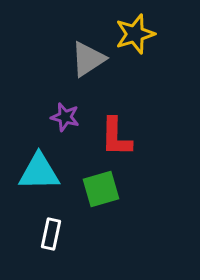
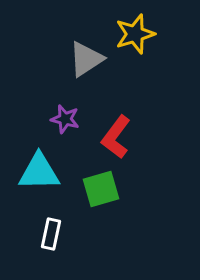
gray triangle: moved 2 px left
purple star: moved 2 px down
red L-shape: rotated 36 degrees clockwise
